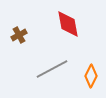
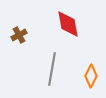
gray line: rotated 52 degrees counterclockwise
